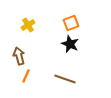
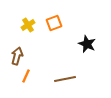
orange square: moved 17 px left
black star: moved 17 px right
brown arrow: moved 2 px left; rotated 30 degrees clockwise
brown line: rotated 30 degrees counterclockwise
